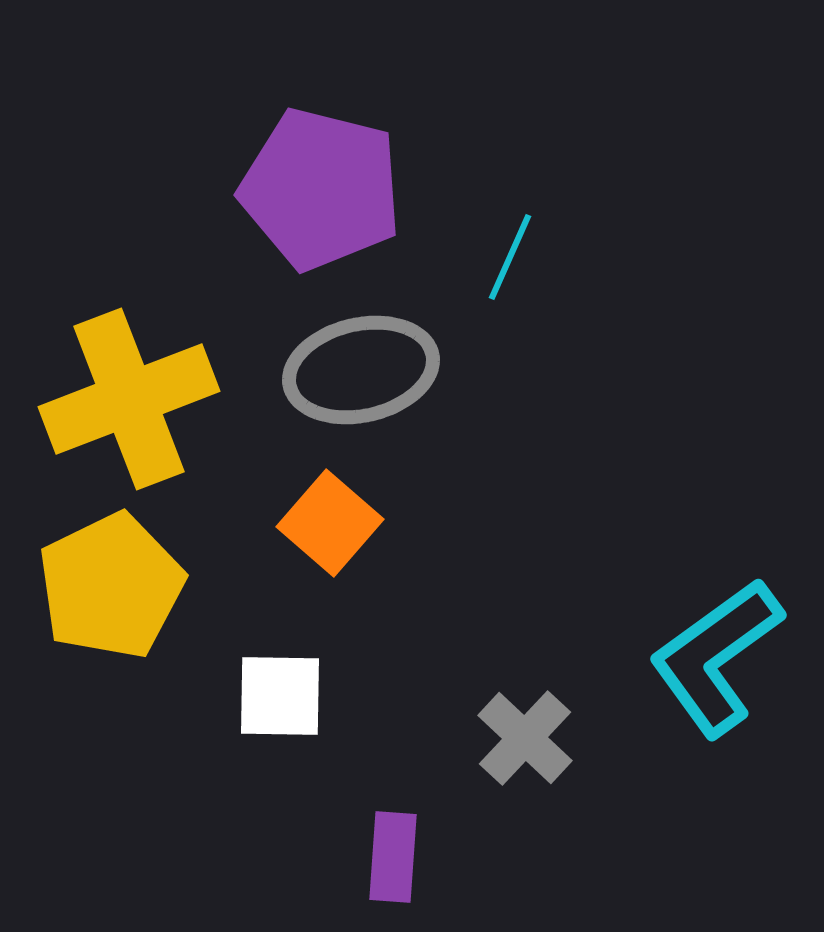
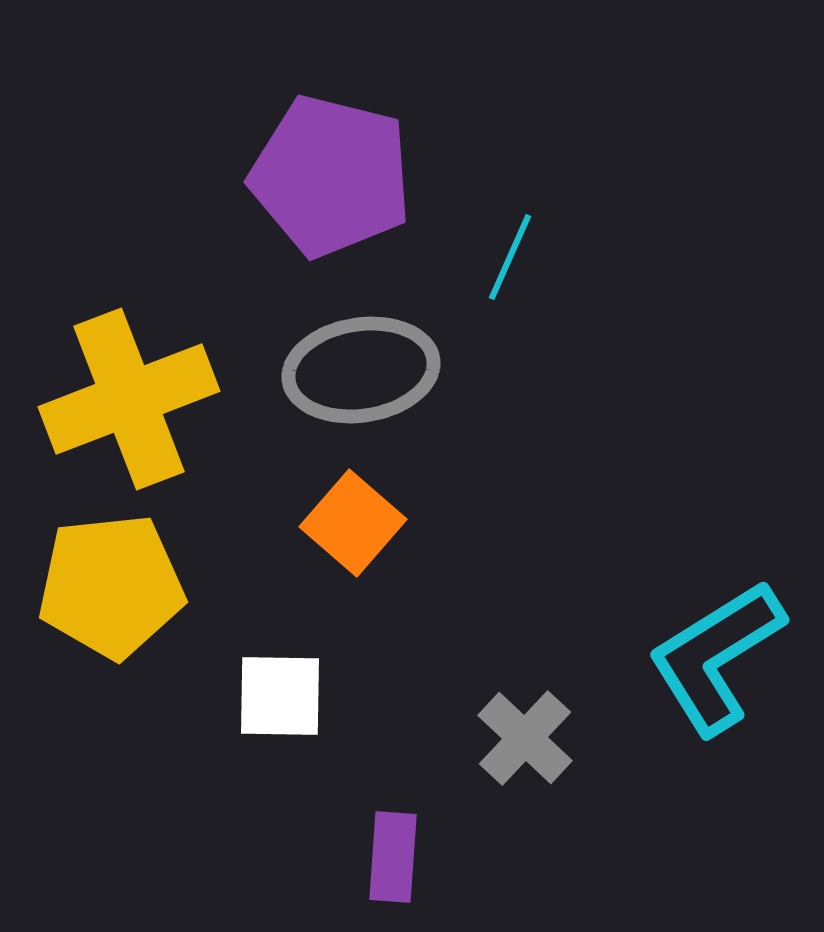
purple pentagon: moved 10 px right, 13 px up
gray ellipse: rotated 4 degrees clockwise
orange square: moved 23 px right
yellow pentagon: rotated 20 degrees clockwise
cyan L-shape: rotated 4 degrees clockwise
